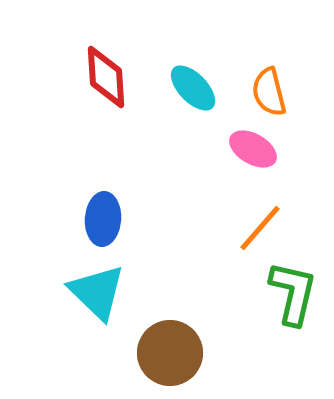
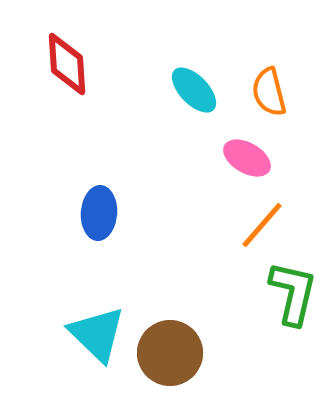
red diamond: moved 39 px left, 13 px up
cyan ellipse: moved 1 px right, 2 px down
pink ellipse: moved 6 px left, 9 px down
blue ellipse: moved 4 px left, 6 px up
orange line: moved 2 px right, 3 px up
cyan triangle: moved 42 px down
